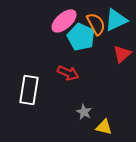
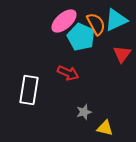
red triangle: rotated 12 degrees counterclockwise
gray star: rotated 28 degrees clockwise
yellow triangle: moved 1 px right, 1 px down
